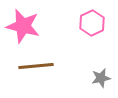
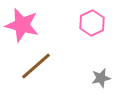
pink star: moved 1 px left, 1 px up
brown line: rotated 36 degrees counterclockwise
